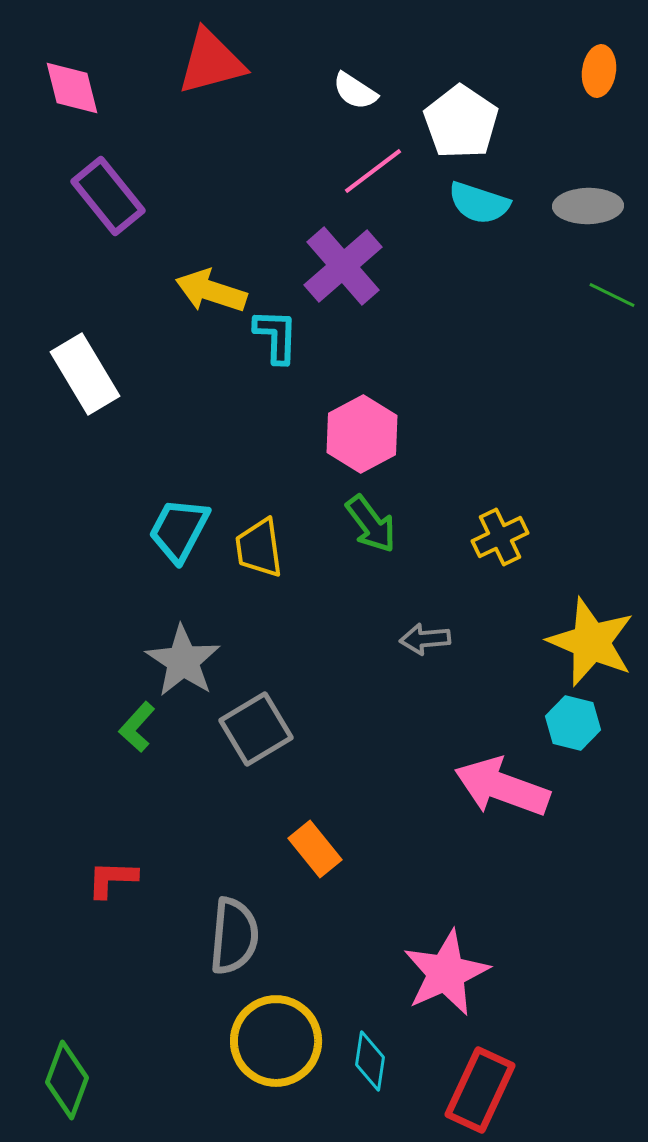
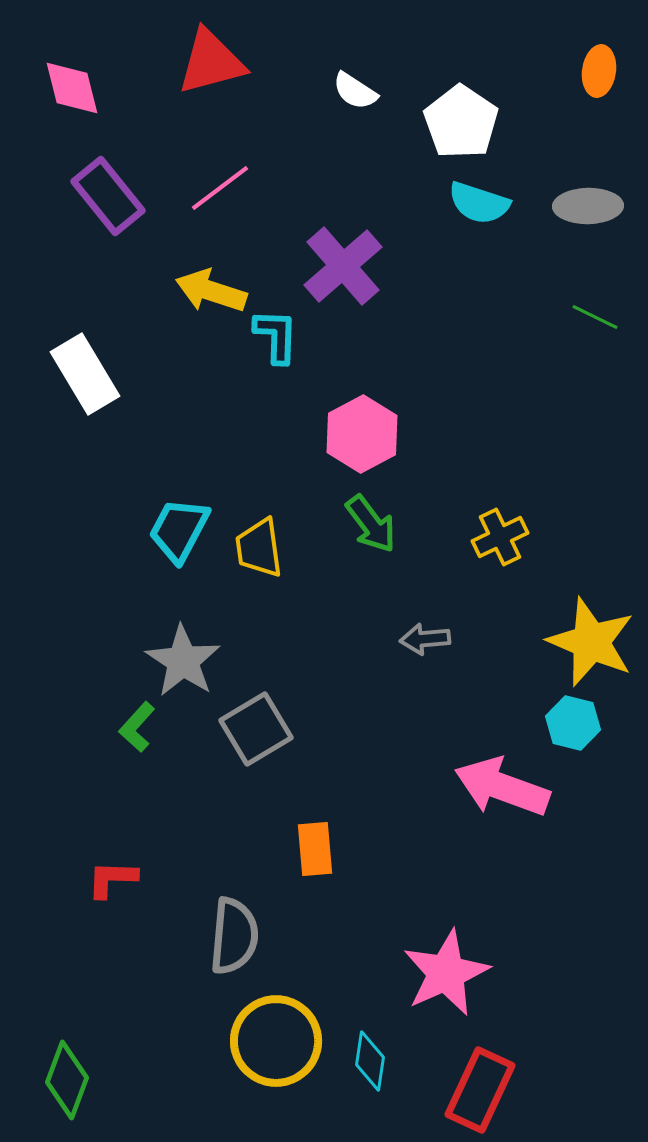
pink line: moved 153 px left, 17 px down
green line: moved 17 px left, 22 px down
orange rectangle: rotated 34 degrees clockwise
